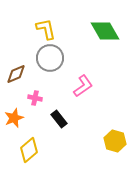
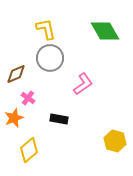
pink L-shape: moved 2 px up
pink cross: moved 7 px left; rotated 24 degrees clockwise
black rectangle: rotated 42 degrees counterclockwise
